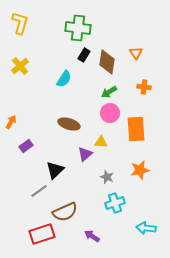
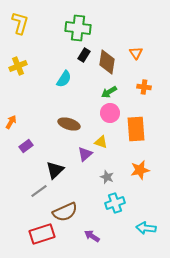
yellow cross: moved 2 px left; rotated 18 degrees clockwise
yellow triangle: rotated 16 degrees clockwise
